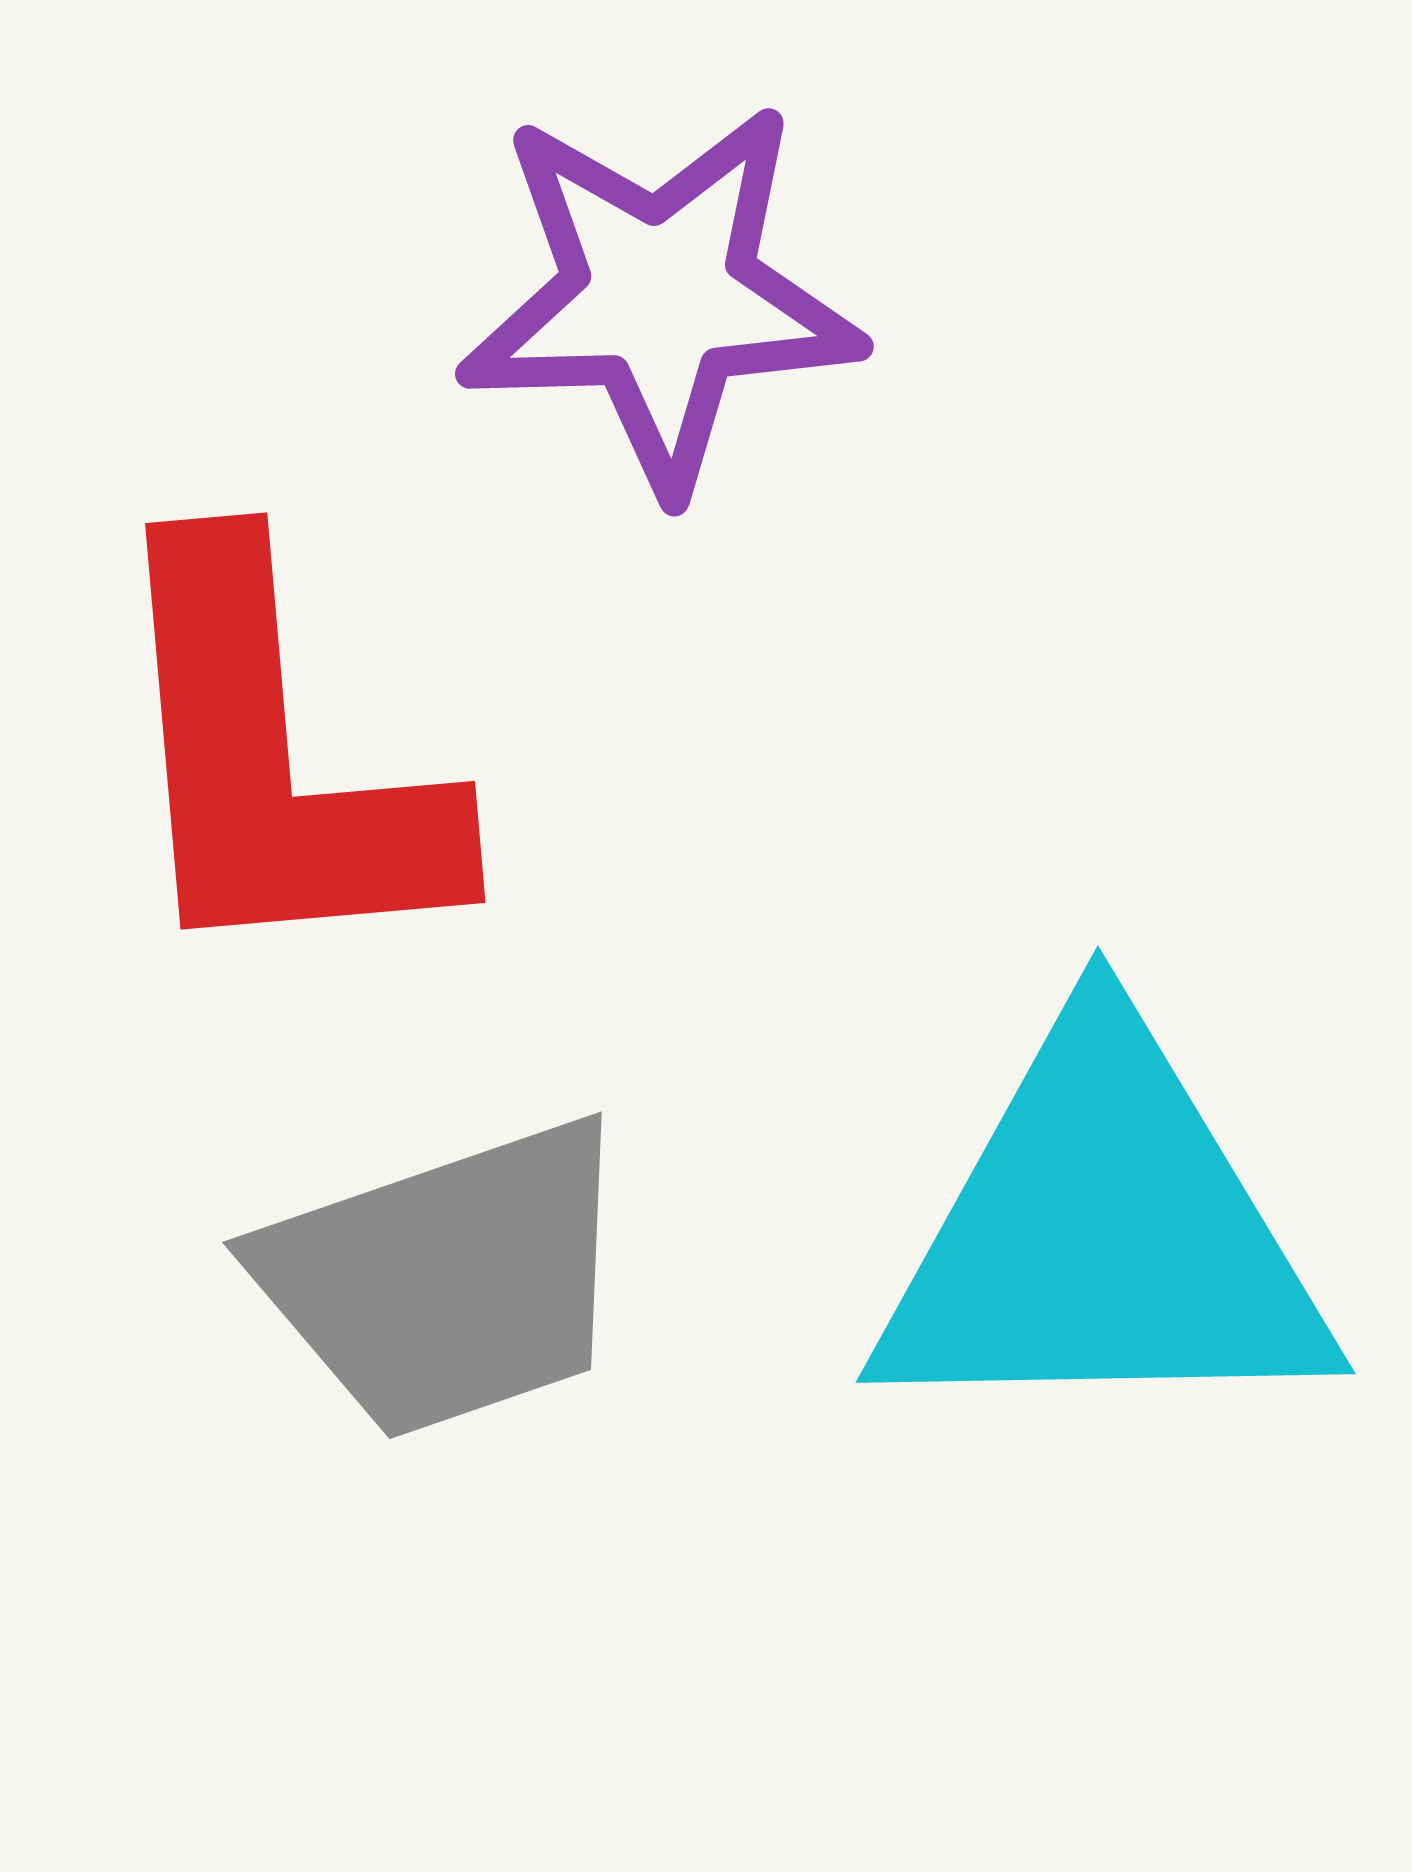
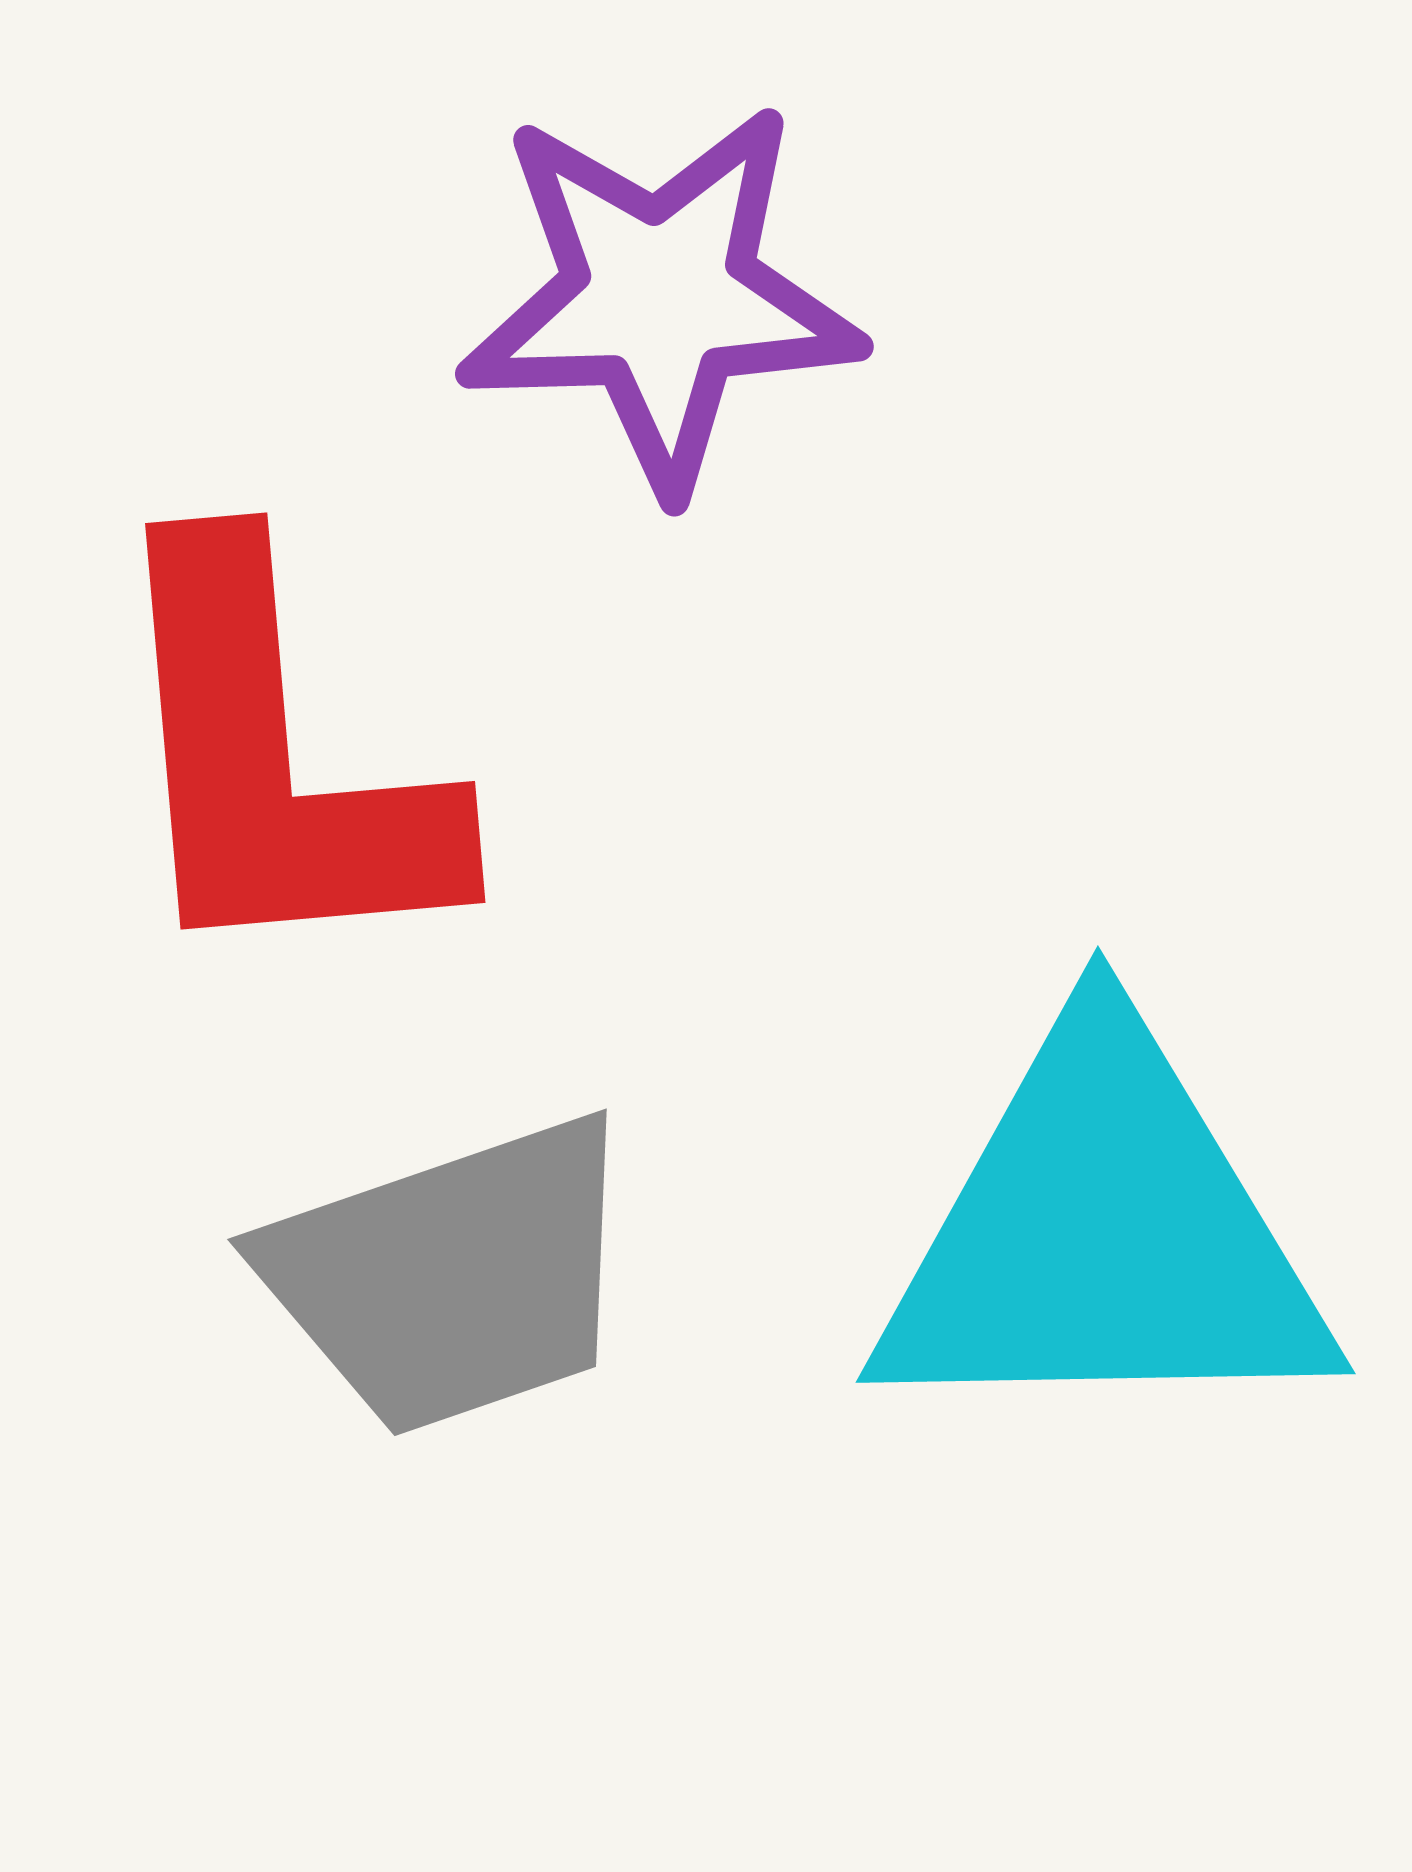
gray trapezoid: moved 5 px right, 3 px up
